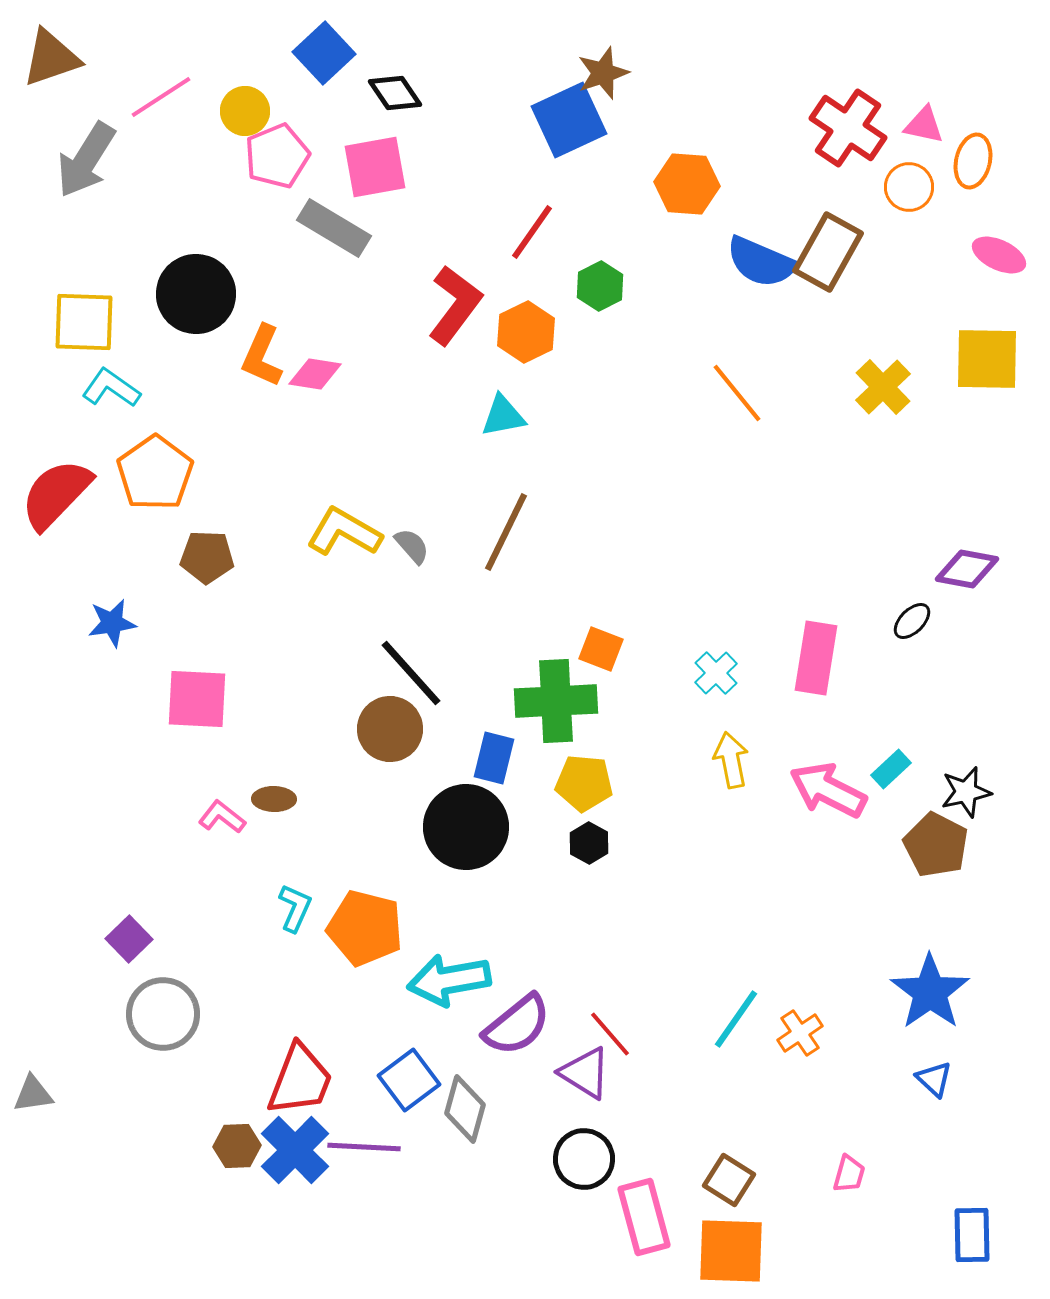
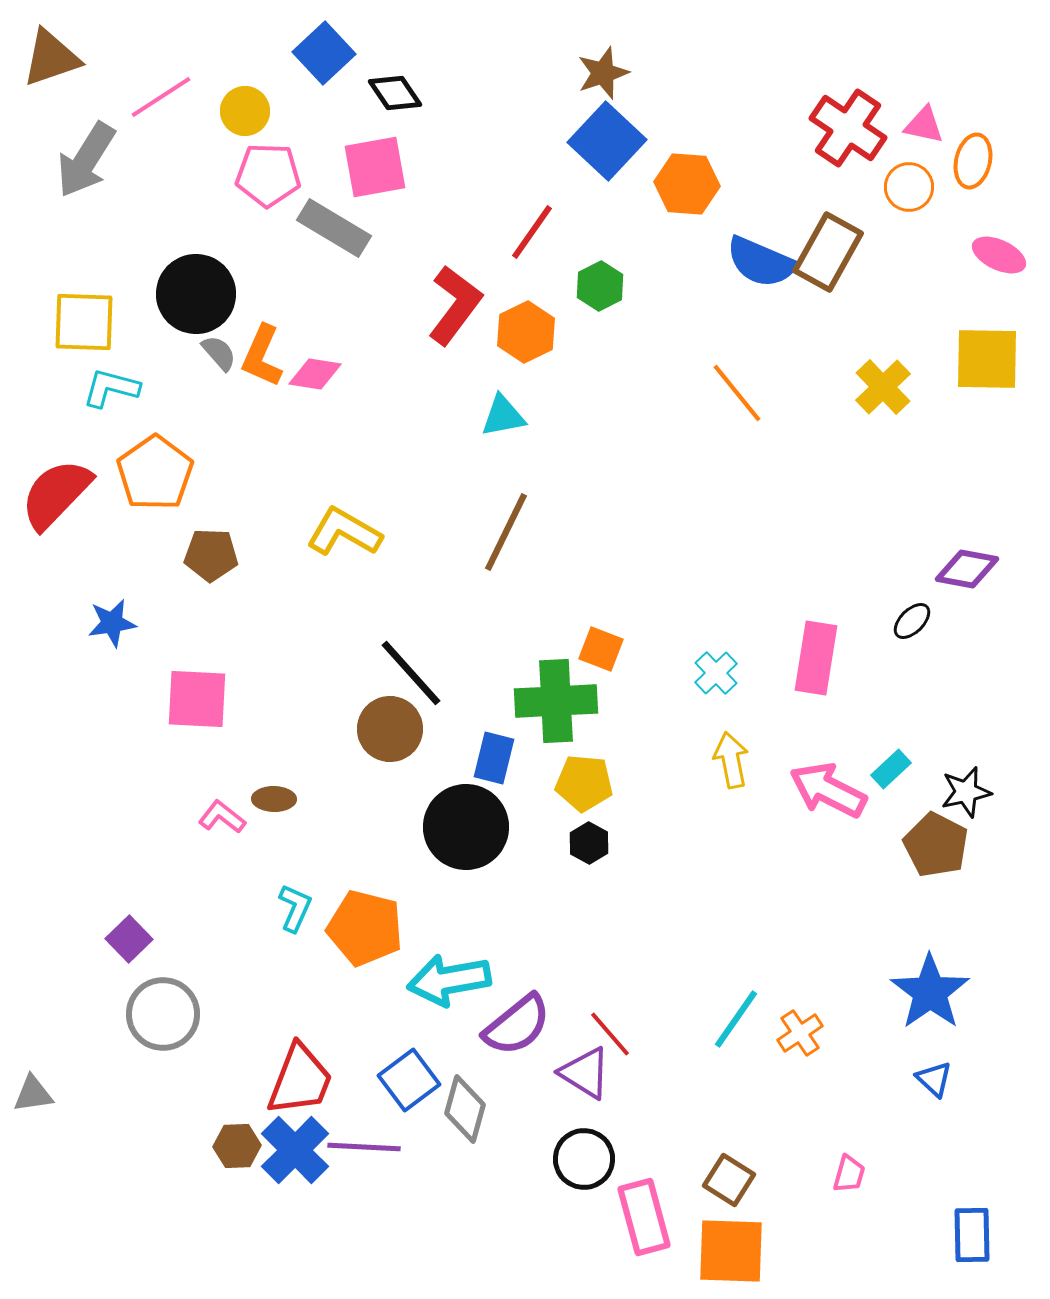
blue square at (569, 120): moved 38 px right, 21 px down; rotated 22 degrees counterclockwise
pink pentagon at (277, 156): moved 9 px left, 19 px down; rotated 24 degrees clockwise
cyan L-shape at (111, 388): rotated 20 degrees counterclockwise
gray semicircle at (412, 546): moved 193 px left, 193 px up
brown pentagon at (207, 557): moved 4 px right, 2 px up
